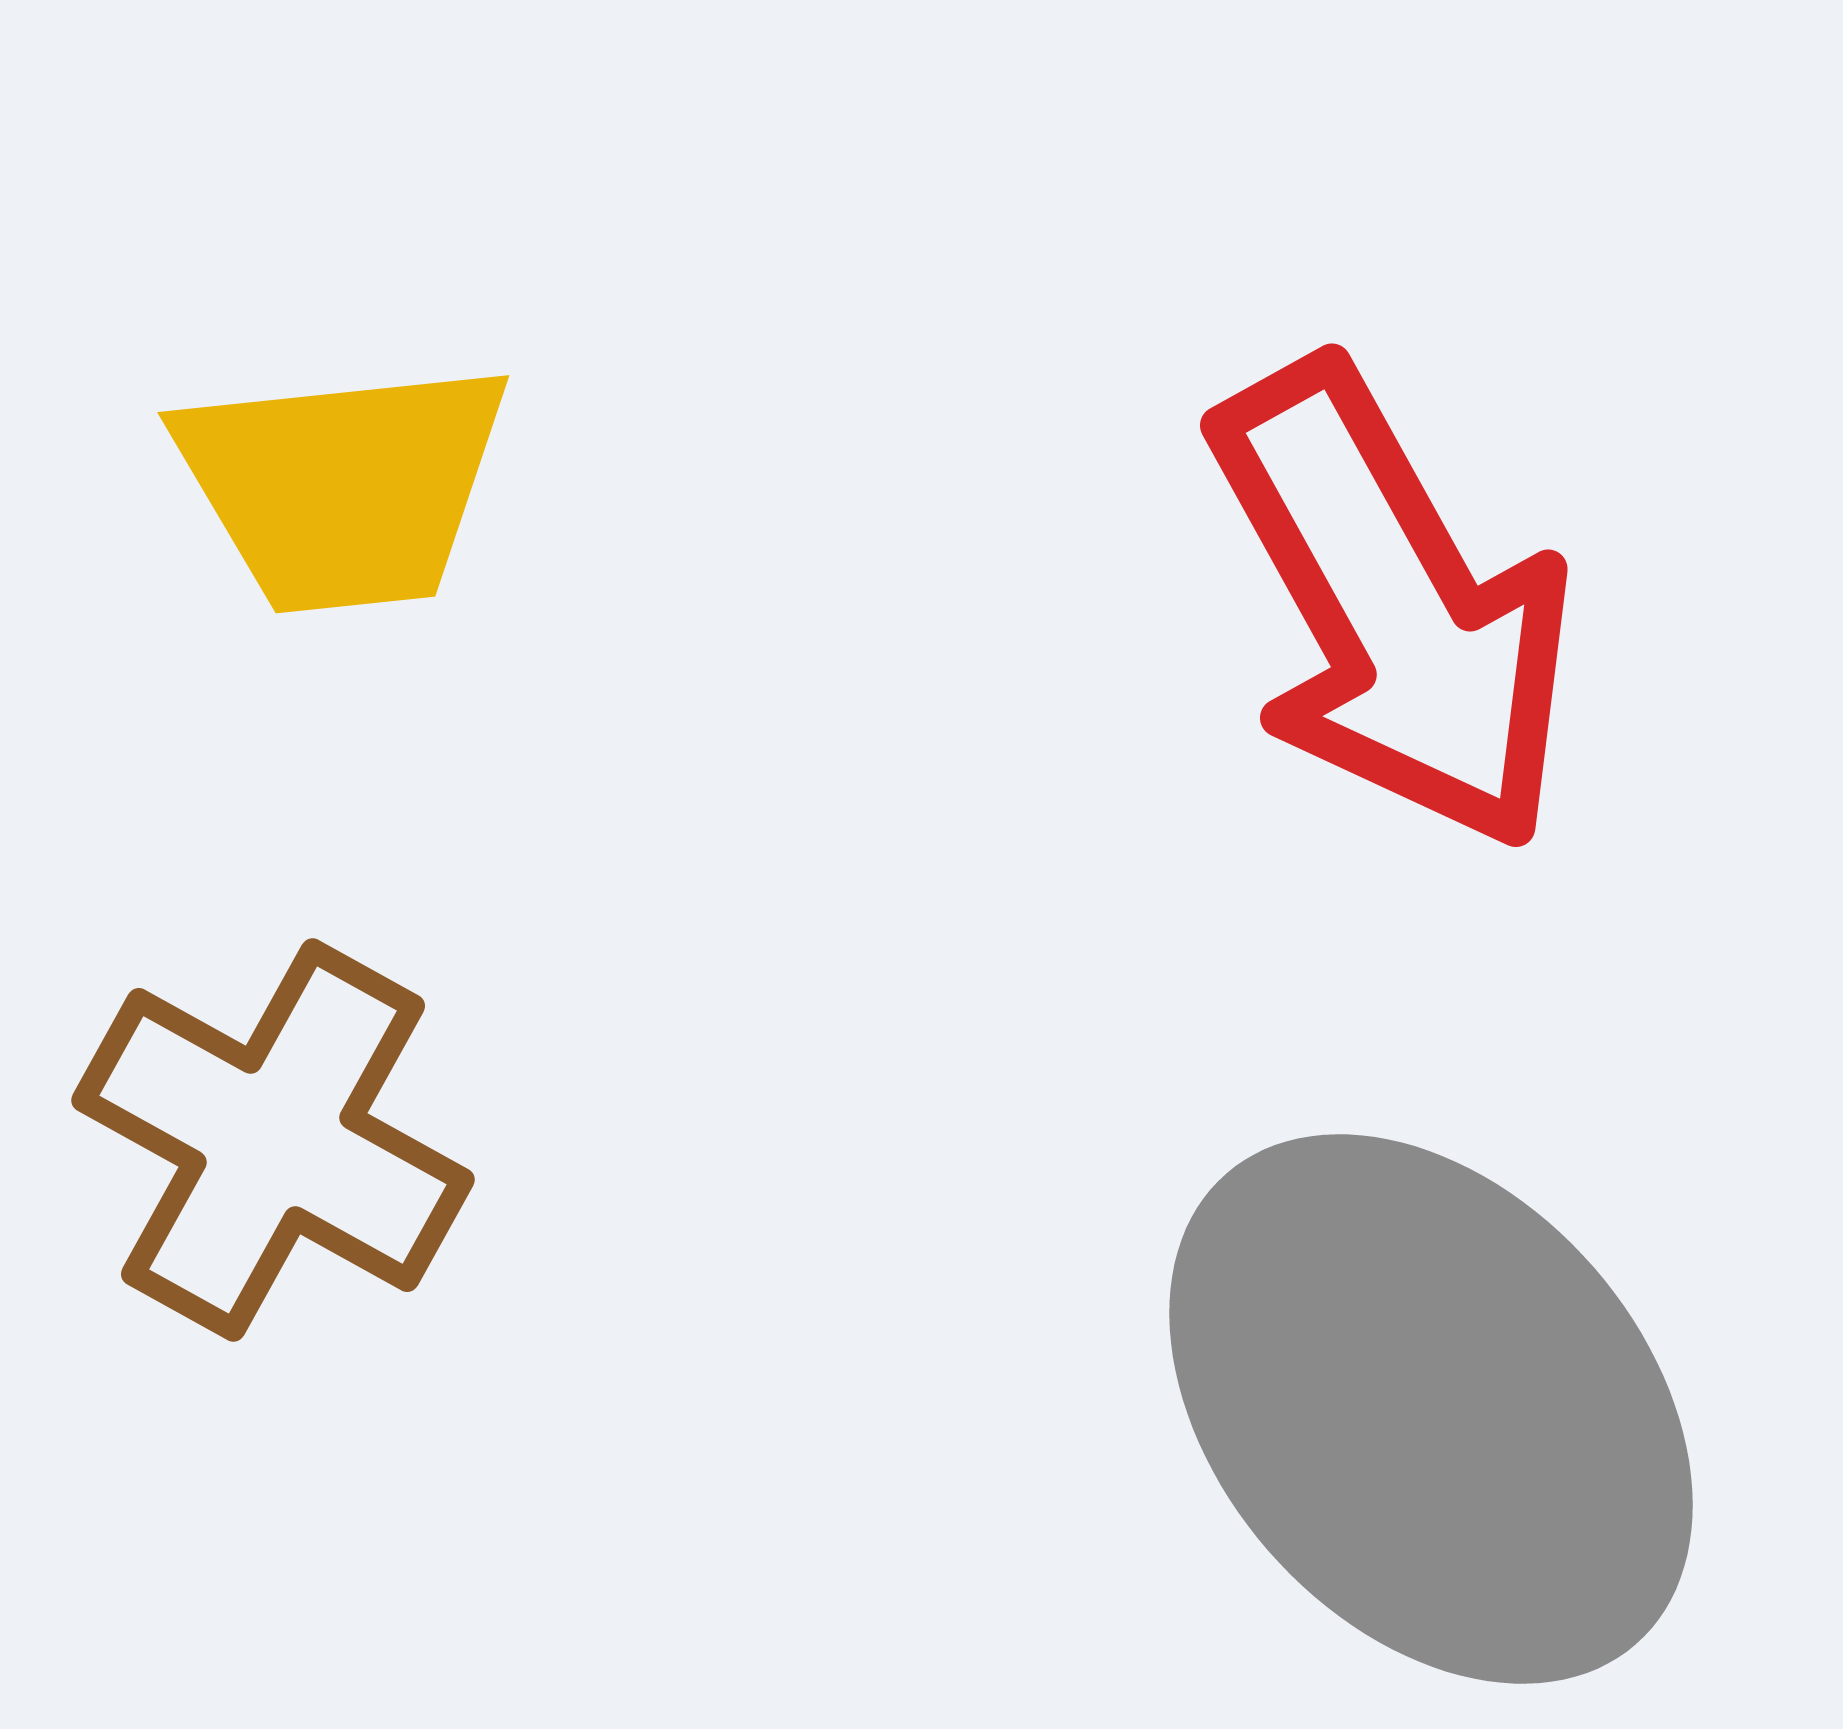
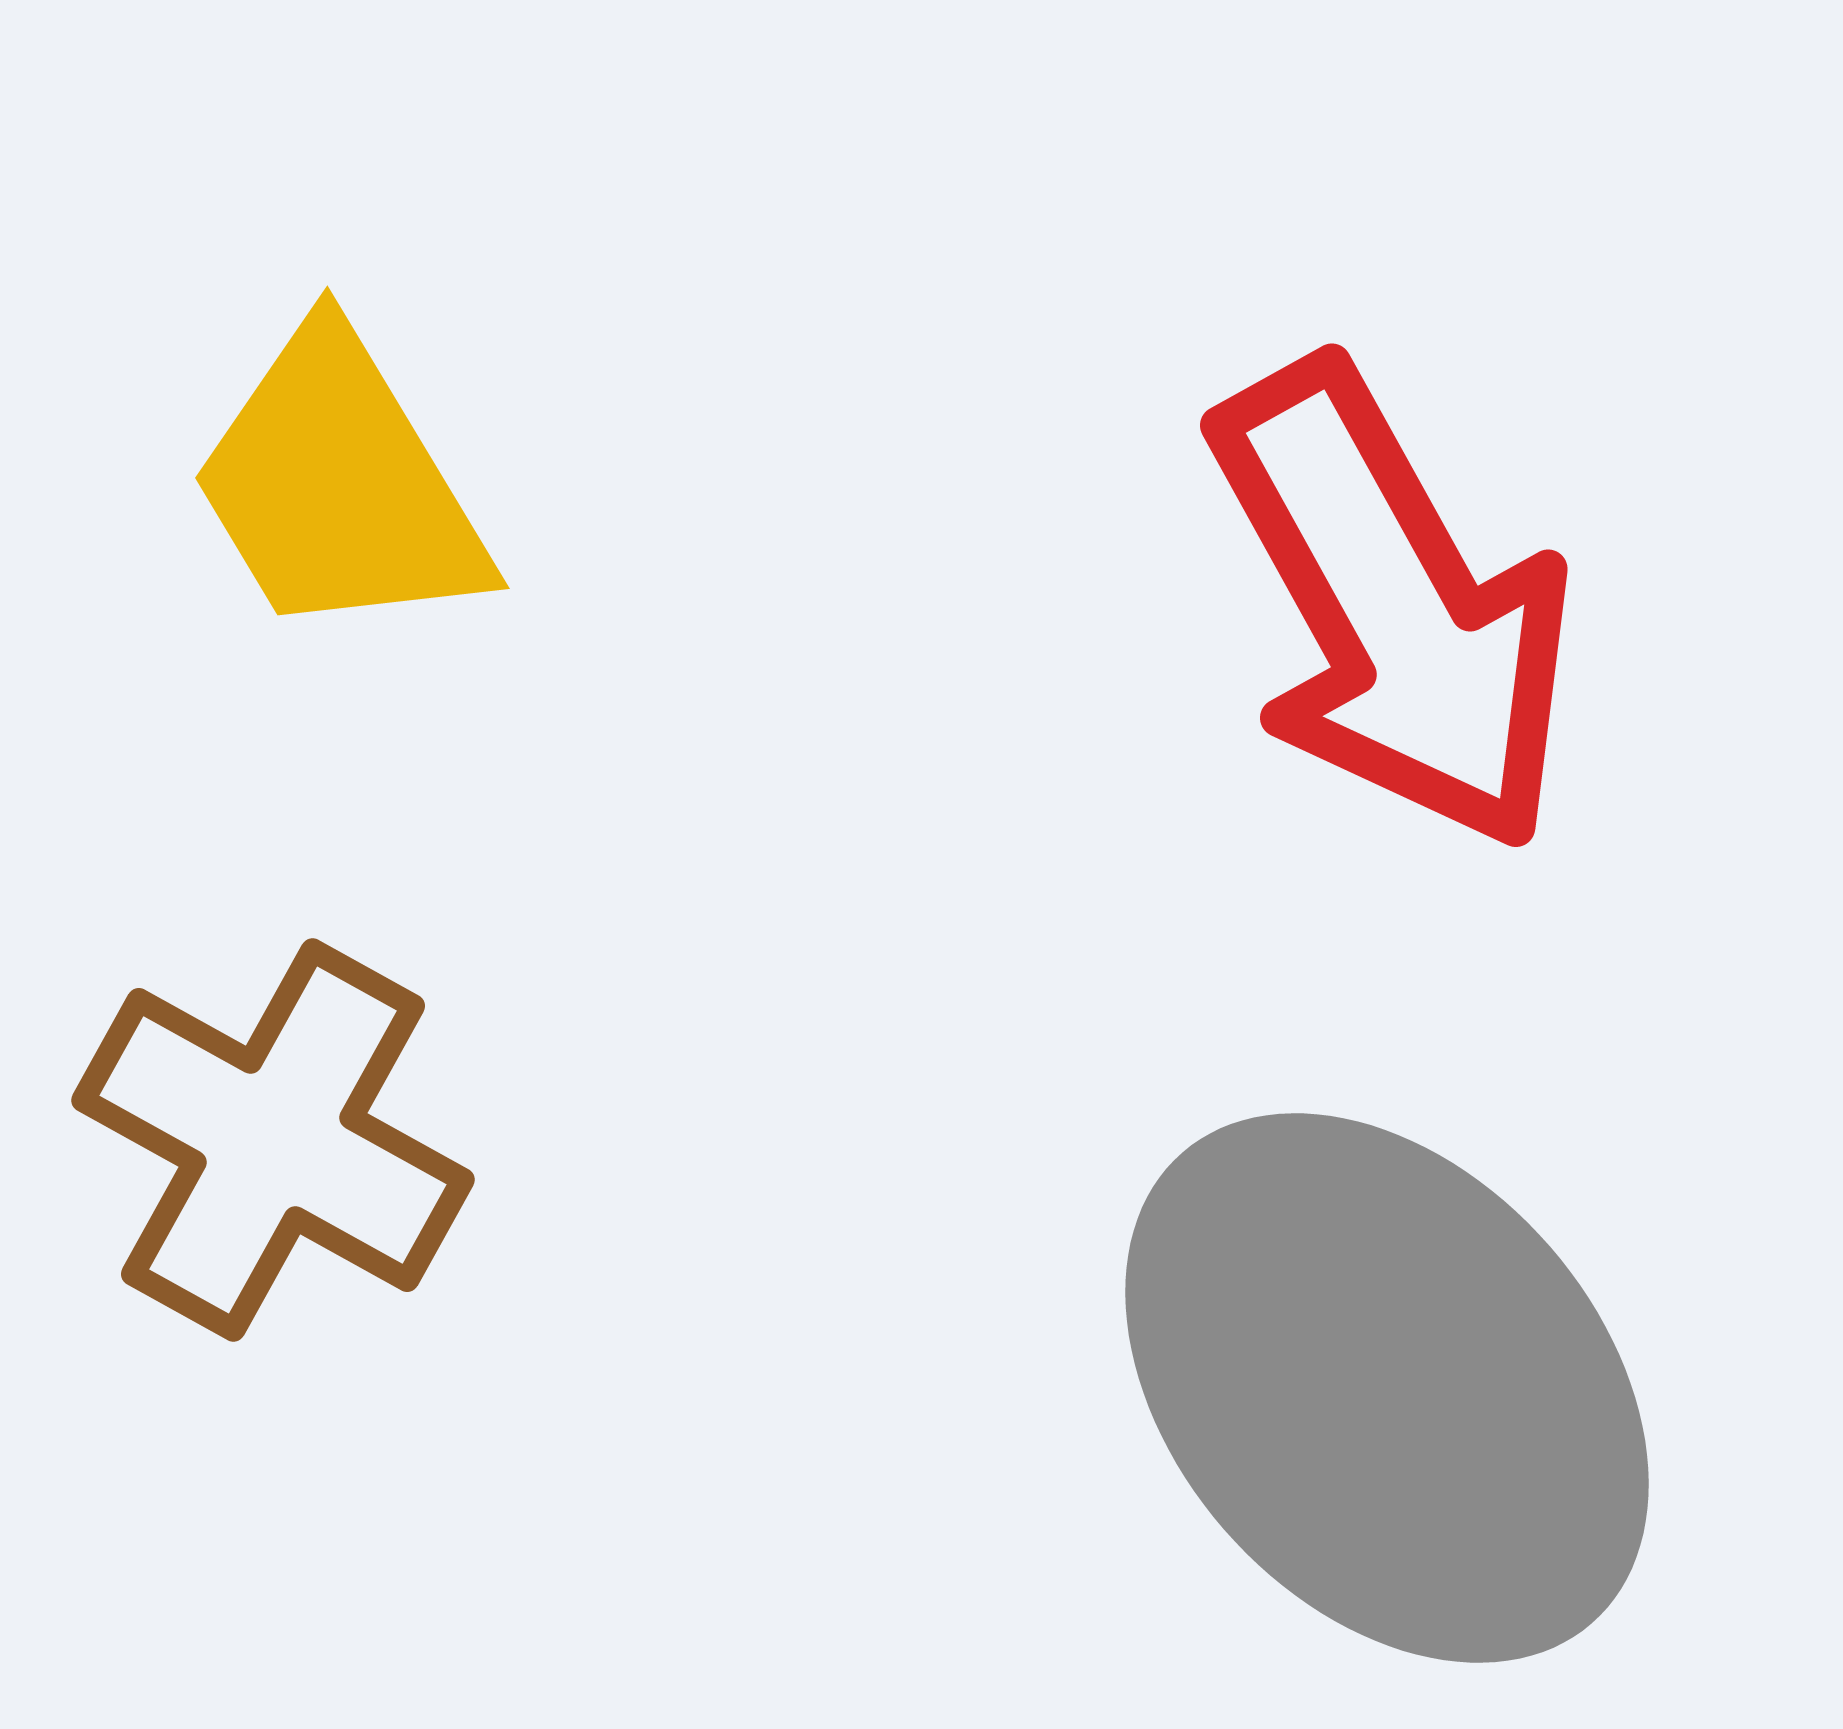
yellow trapezoid: moved 4 px left, 1 px up; rotated 65 degrees clockwise
gray ellipse: moved 44 px left, 21 px up
